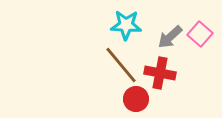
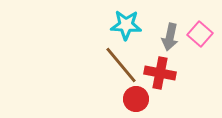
gray arrow: rotated 36 degrees counterclockwise
